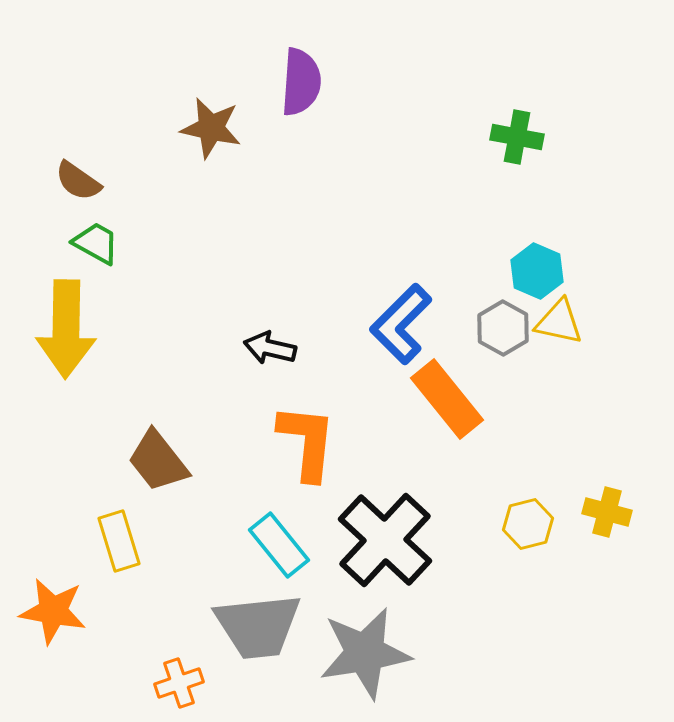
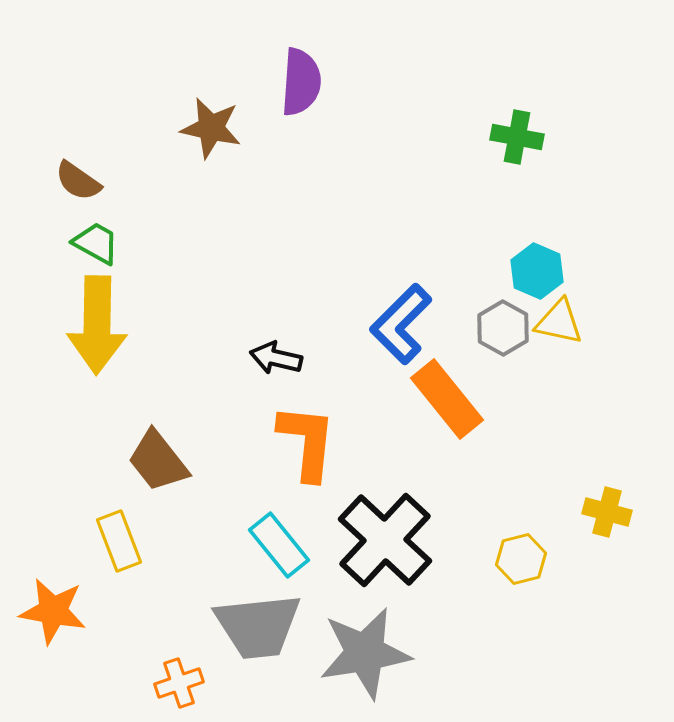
yellow arrow: moved 31 px right, 4 px up
black arrow: moved 6 px right, 10 px down
yellow hexagon: moved 7 px left, 35 px down
yellow rectangle: rotated 4 degrees counterclockwise
